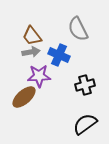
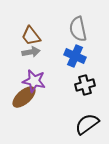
gray semicircle: rotated 15 degrees clockwise
brown trapezoid: moved 1 px left
blue cross: moved 16 px right, 1 px down
purple star: moved 5 px left, 5 px down; rotated 15 degrees clockwise
black semicircle: moved 2 px right
